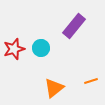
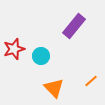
cyan circle: moved 8 px down
orange line: rotated 24 degrees counterclockwise
orange triangle: rotated 35 degrees counterclockwise
